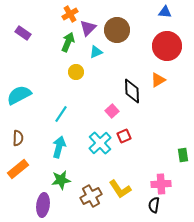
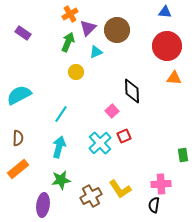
orange triangle: moved 16 px right, 2 px up; rotated 35 degrees clockwise
